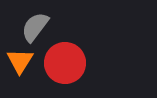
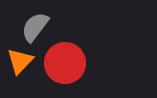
orange triangle: rotated 12 degrees clockwise
